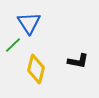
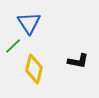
green line: moved 1 px down
yellow diamond: moved 2 px left
